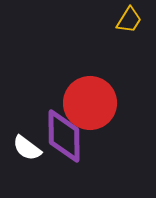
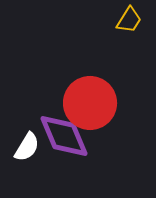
purple diamond: rotated 22 degrees counterclockwise
white semicircle: moved 1 px up; rotated 96 degrees counterclockwise
